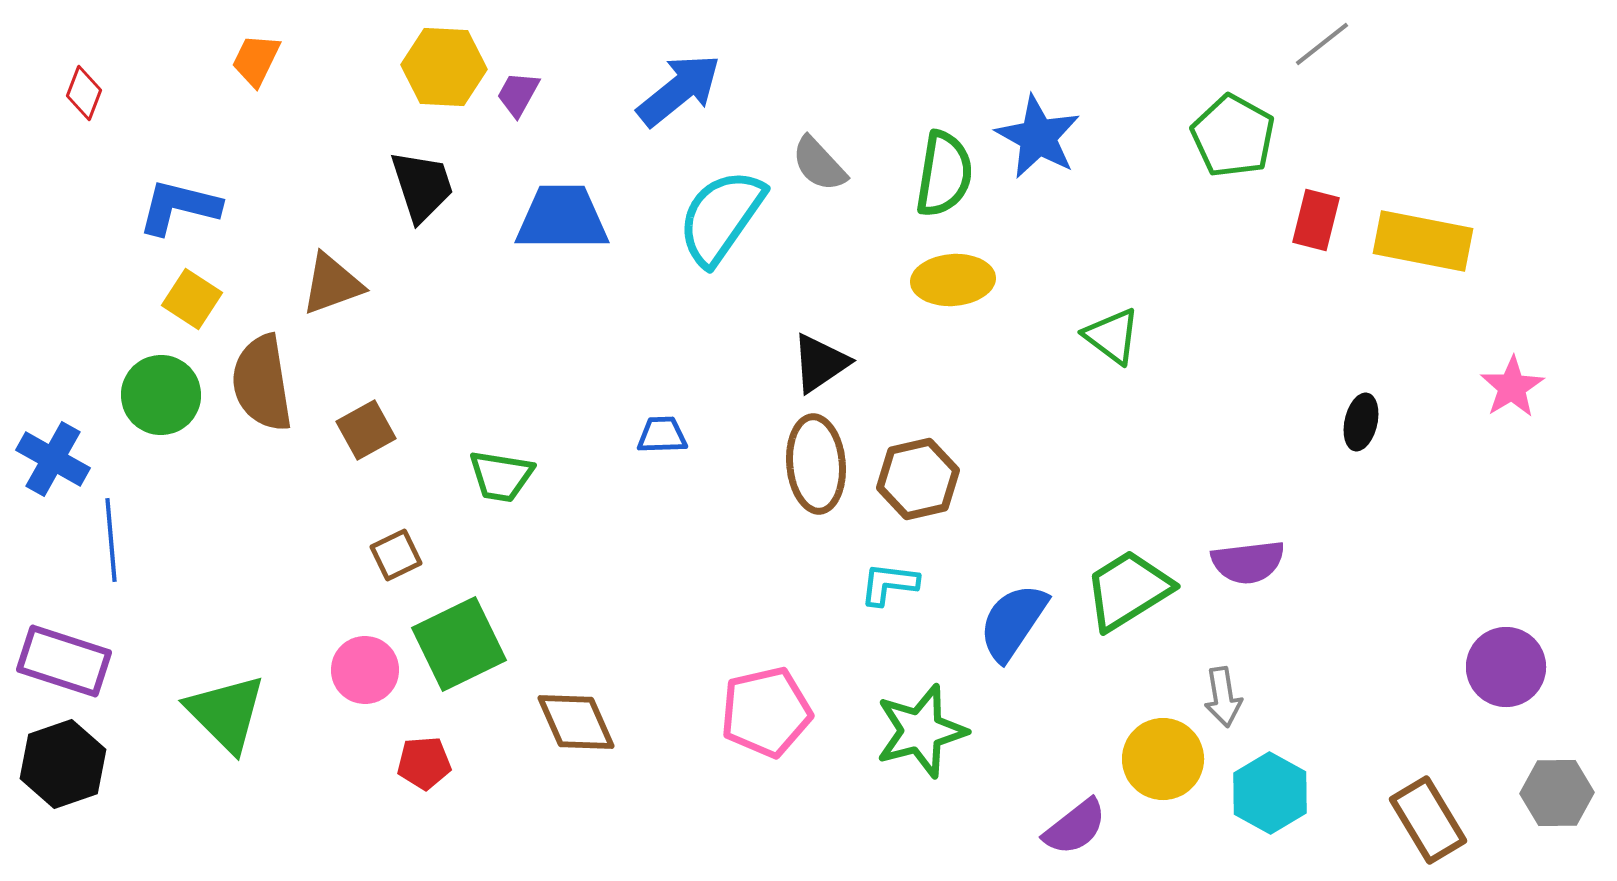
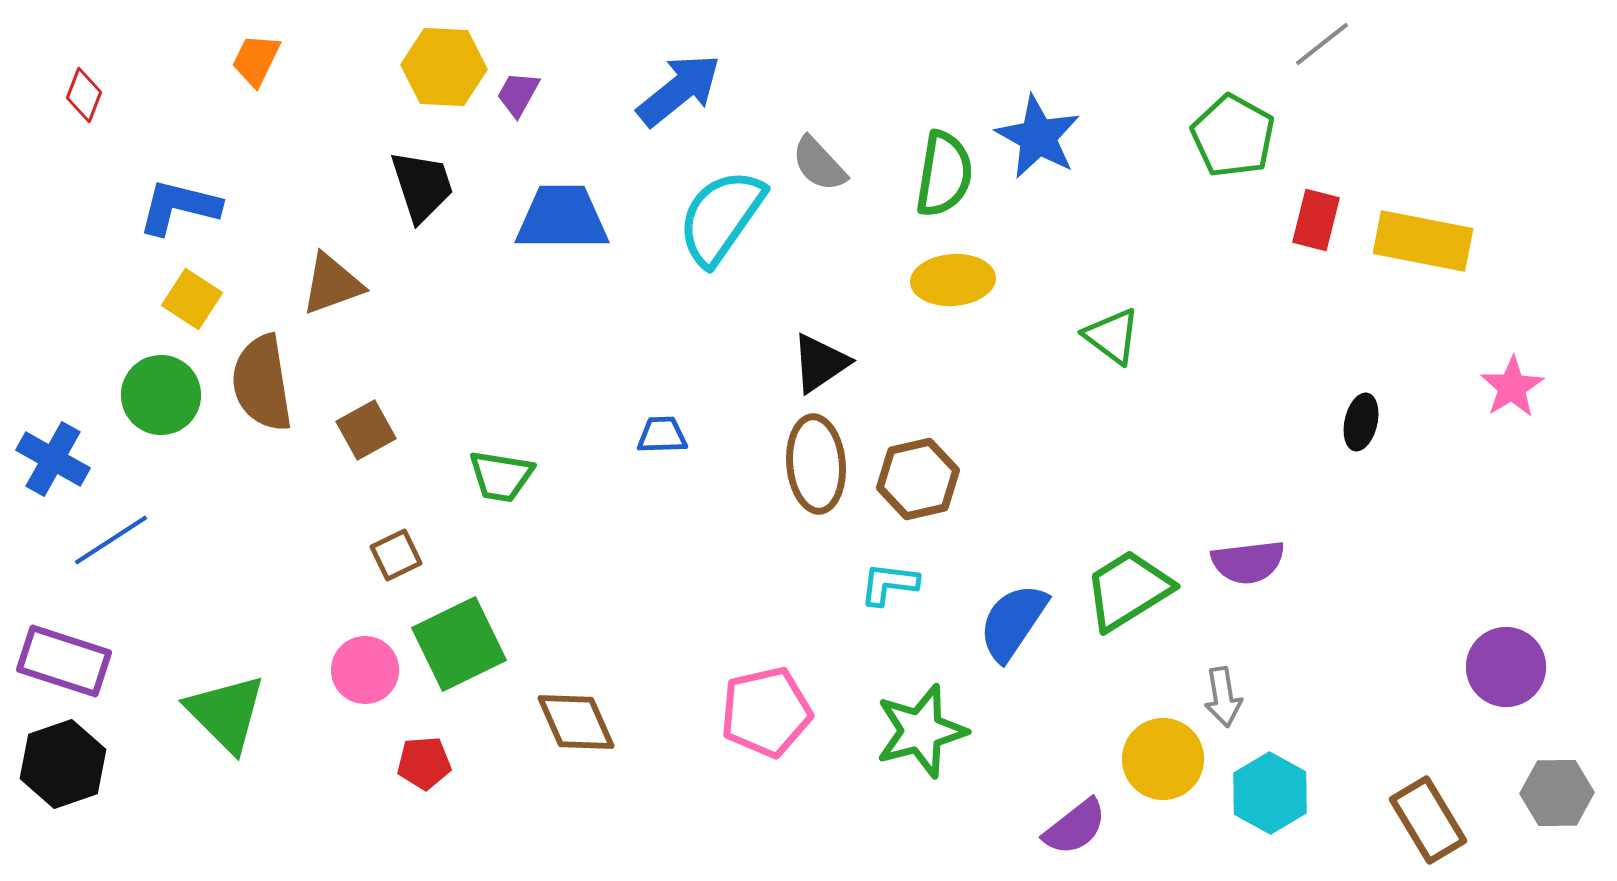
red diamond at (84, 93): moved 2 px down
blue line at (111, 540): rotated 62 degrees clockwise
